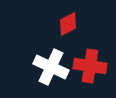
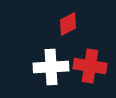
white cross: rotated 28 degrees counterclockwise
